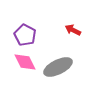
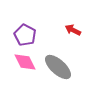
gray ellipse: rotated 68 degrees clockwise
